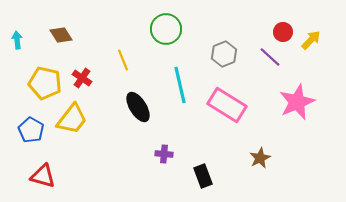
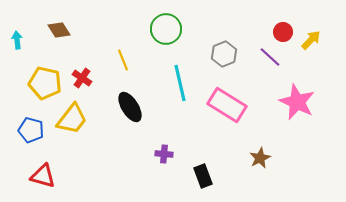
brown diamond: moved 2 px left, 5 px up
cyan line: moved 2 px up
pink star: rotated 24 degrees counterclockwise
black ellipse: moved 8 px left
blue pentagon: rotated 15 degrees counterclockwise
